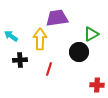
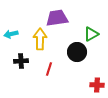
cyan arrow: moved 2 px up; rotated 48 degrees counterclockwise
black circle: moved 2 px left
black cross: moved 1 px right, 1 px down
